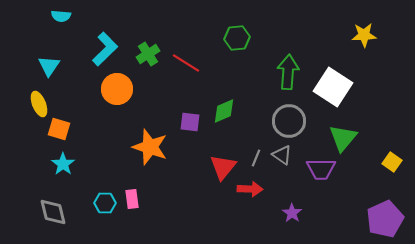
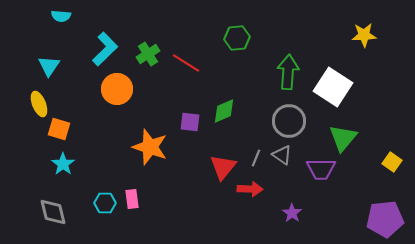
purple pentagon: rotated 18 degrees clockwise
